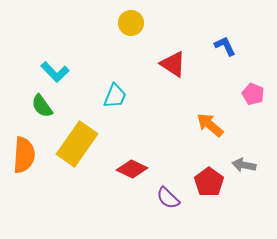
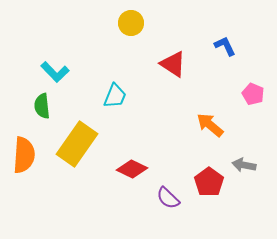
green semicircle: rotated 30 degrees clockwise
